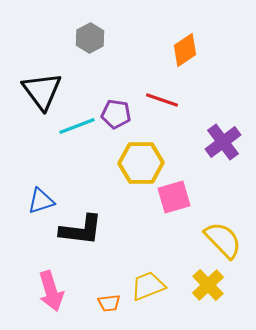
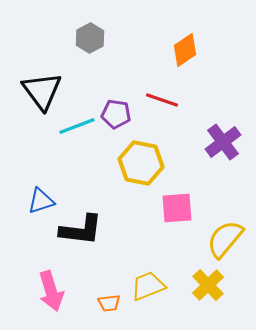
yellow hexagon: rotated 12 degrees clockwise
pink square: moved 3 px right, 11 px down; rotated 12 degrees clockwise
yellow semicircle: moved 2 px right, 1 px up; rotated 96 degrees counterclockwise
